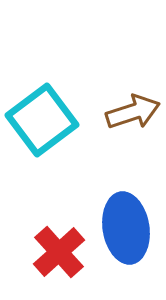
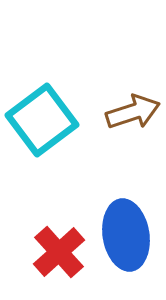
blue ellipse: moved 7 px down
